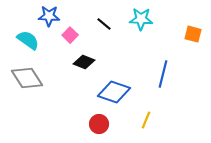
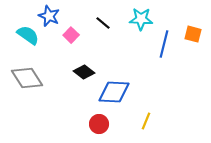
blue star: rotated 20 degrees clockwise
black line: moved 1 px left, 1 px up
pink square: moved 1 px right
cyan semicircle: moved 5 px up
black diamond: moved 10 px down; rotated 15 degrees clockwise
blue line: moved 1 px right, 30 px up
blue diamond: rotated 16 degrees counterclockwise
yellow line: moved 1 px down
